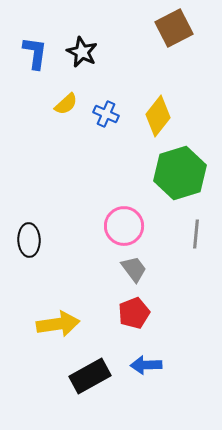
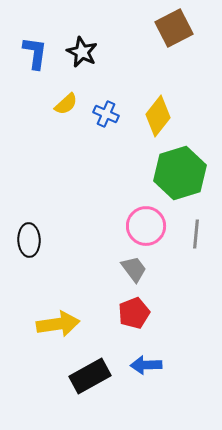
pink circle: moved 22 px right
